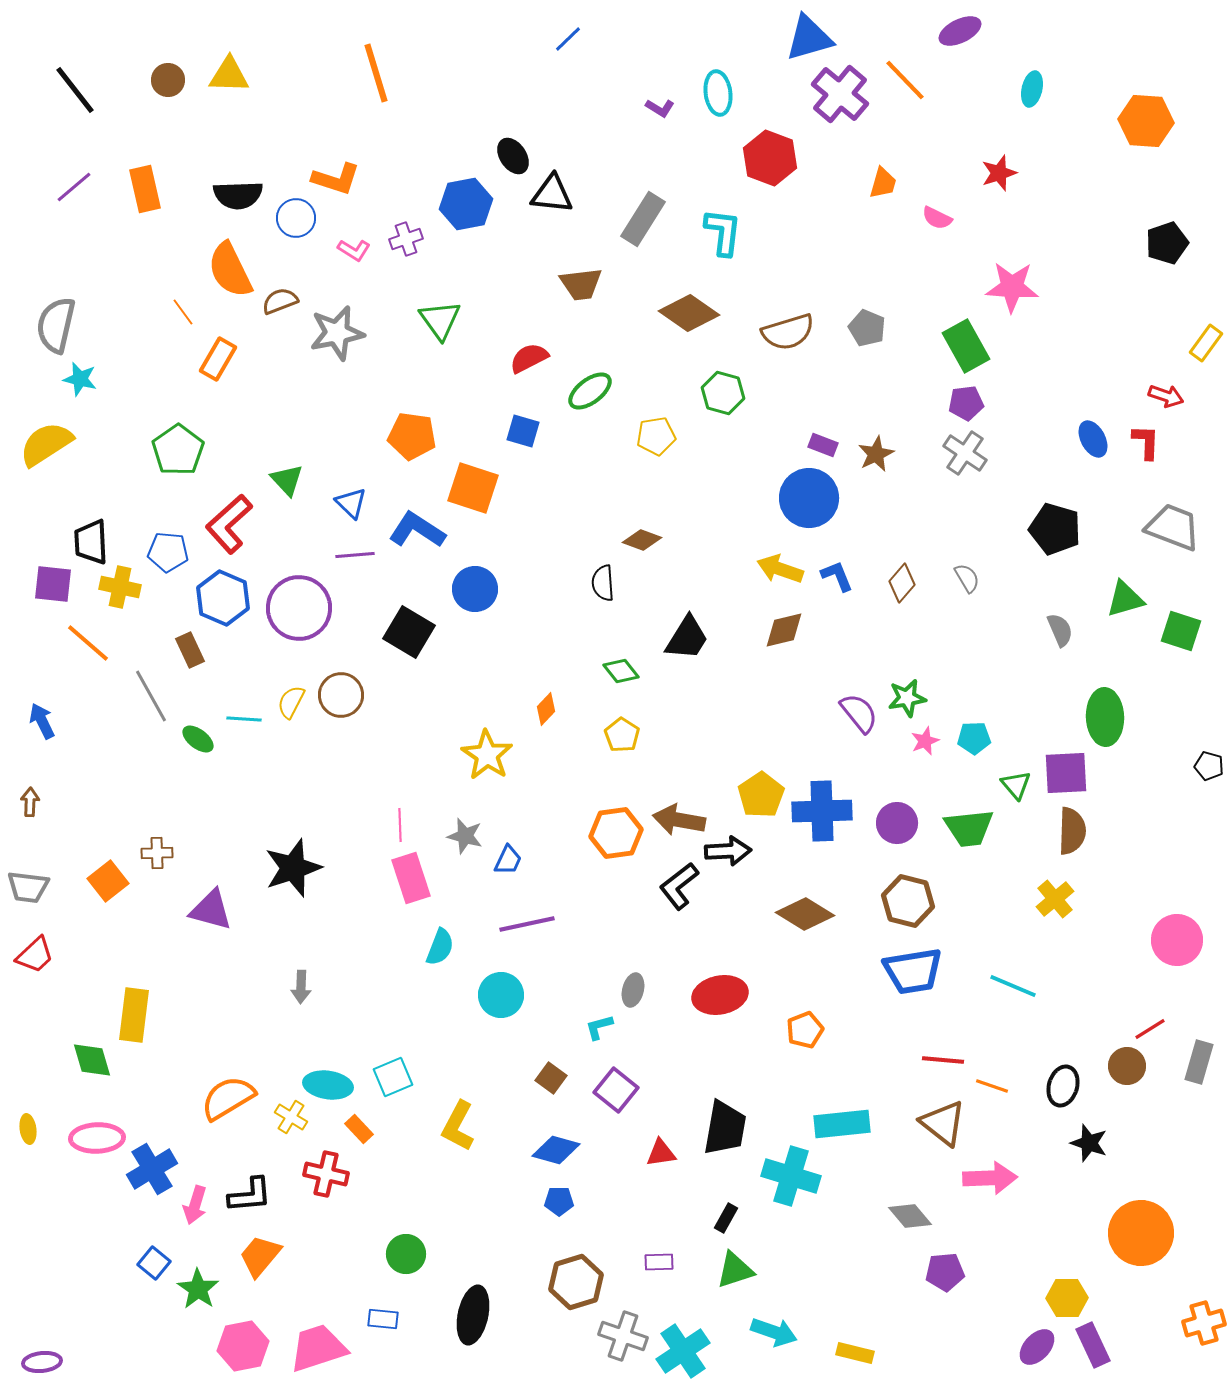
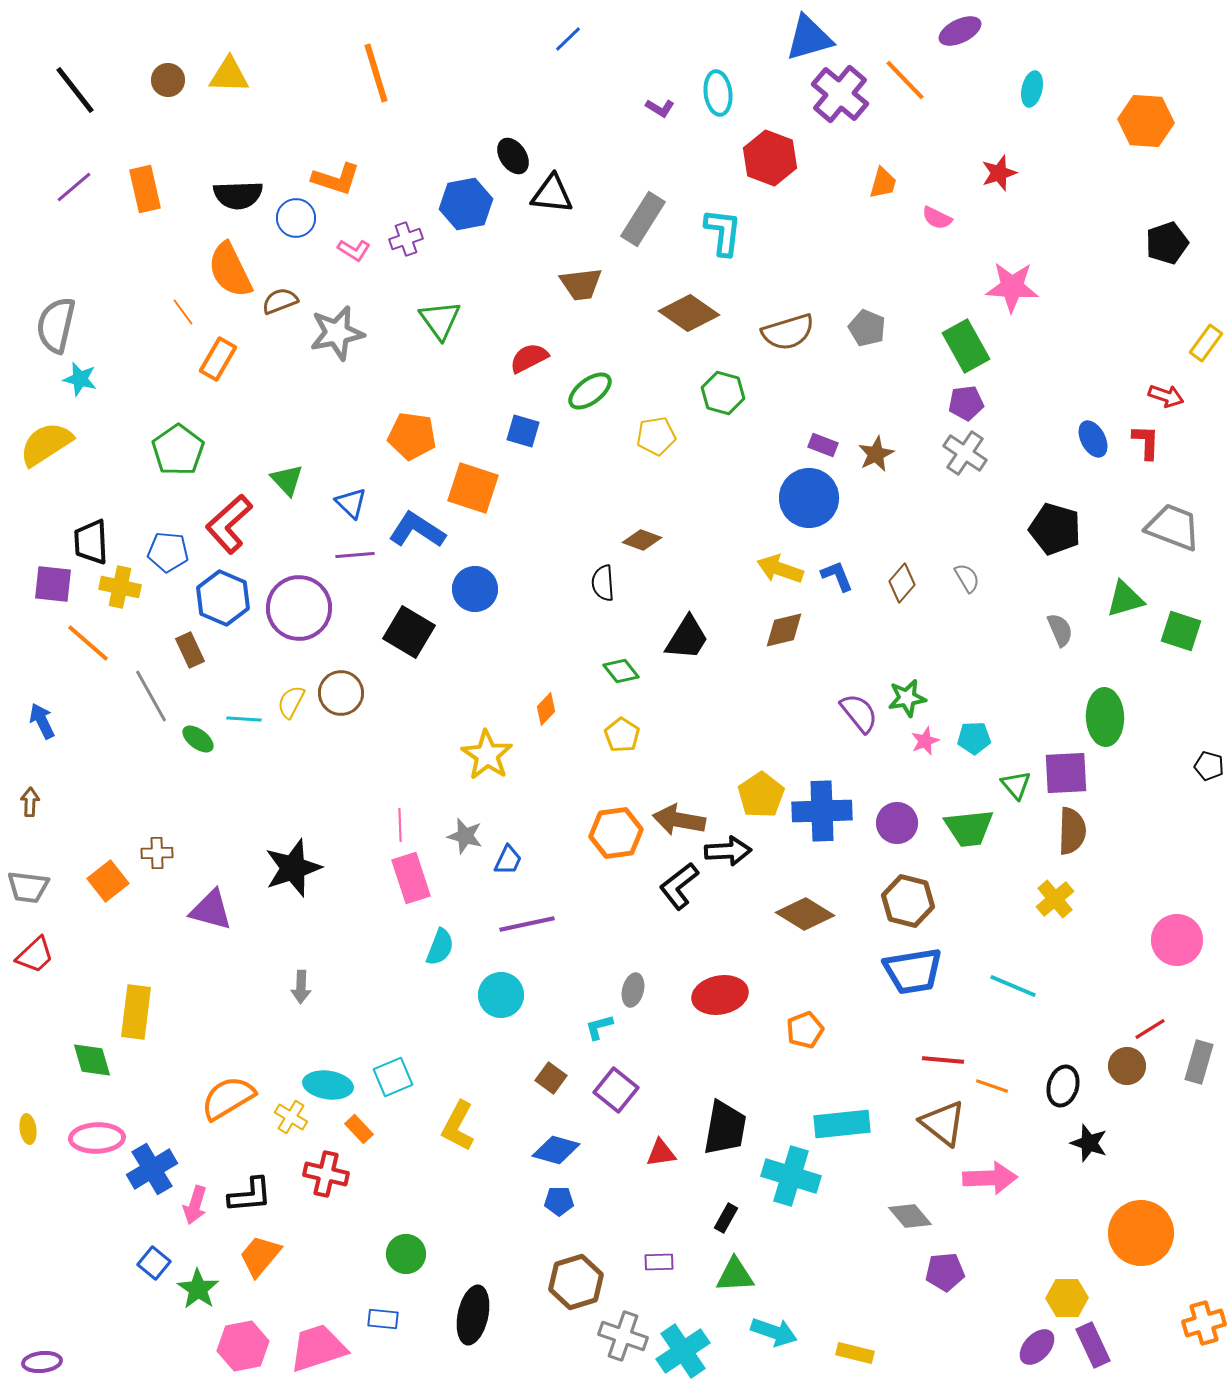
brown circle at (341, 695): moved 2 px up
yellow rectangle at (134, 1015): moved 2 px right, 3 px up
green triangle at (735, 1270): moved 5 px down; rotated 15 degrees clockwise
